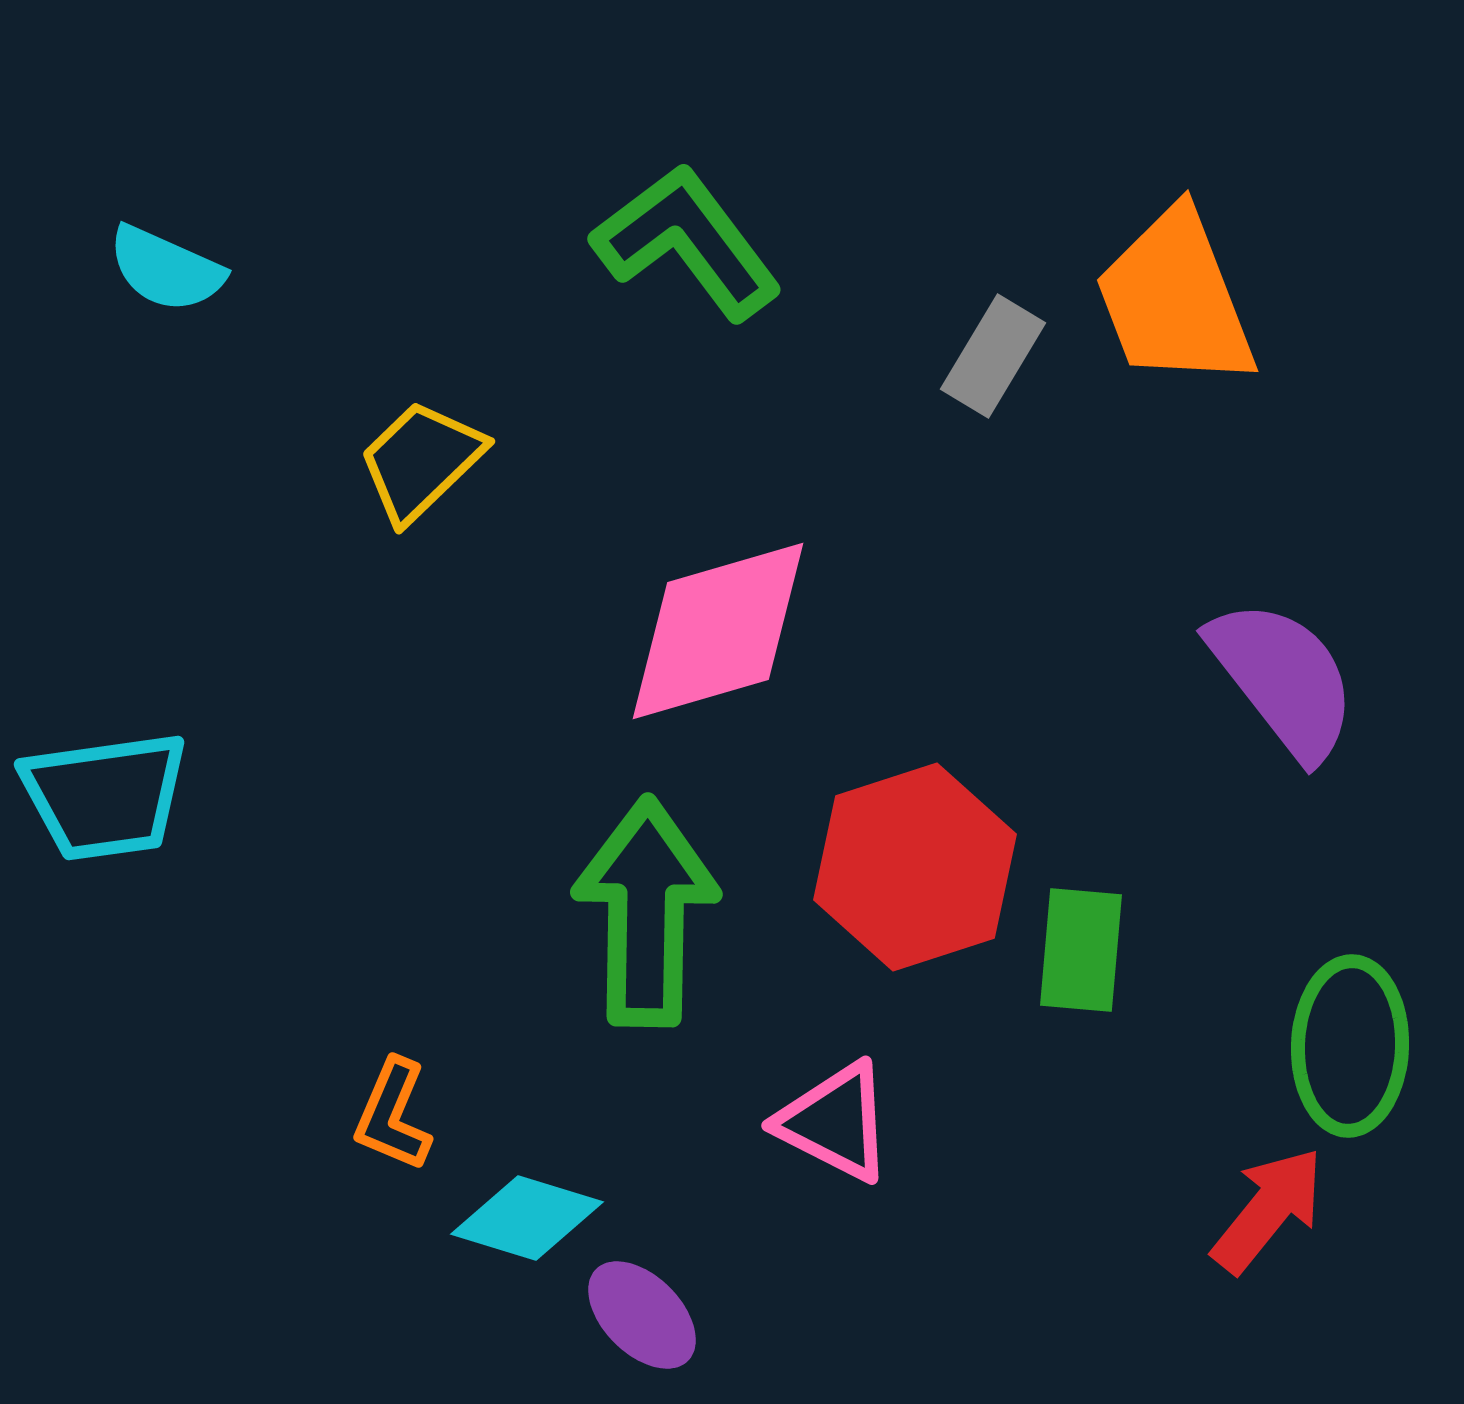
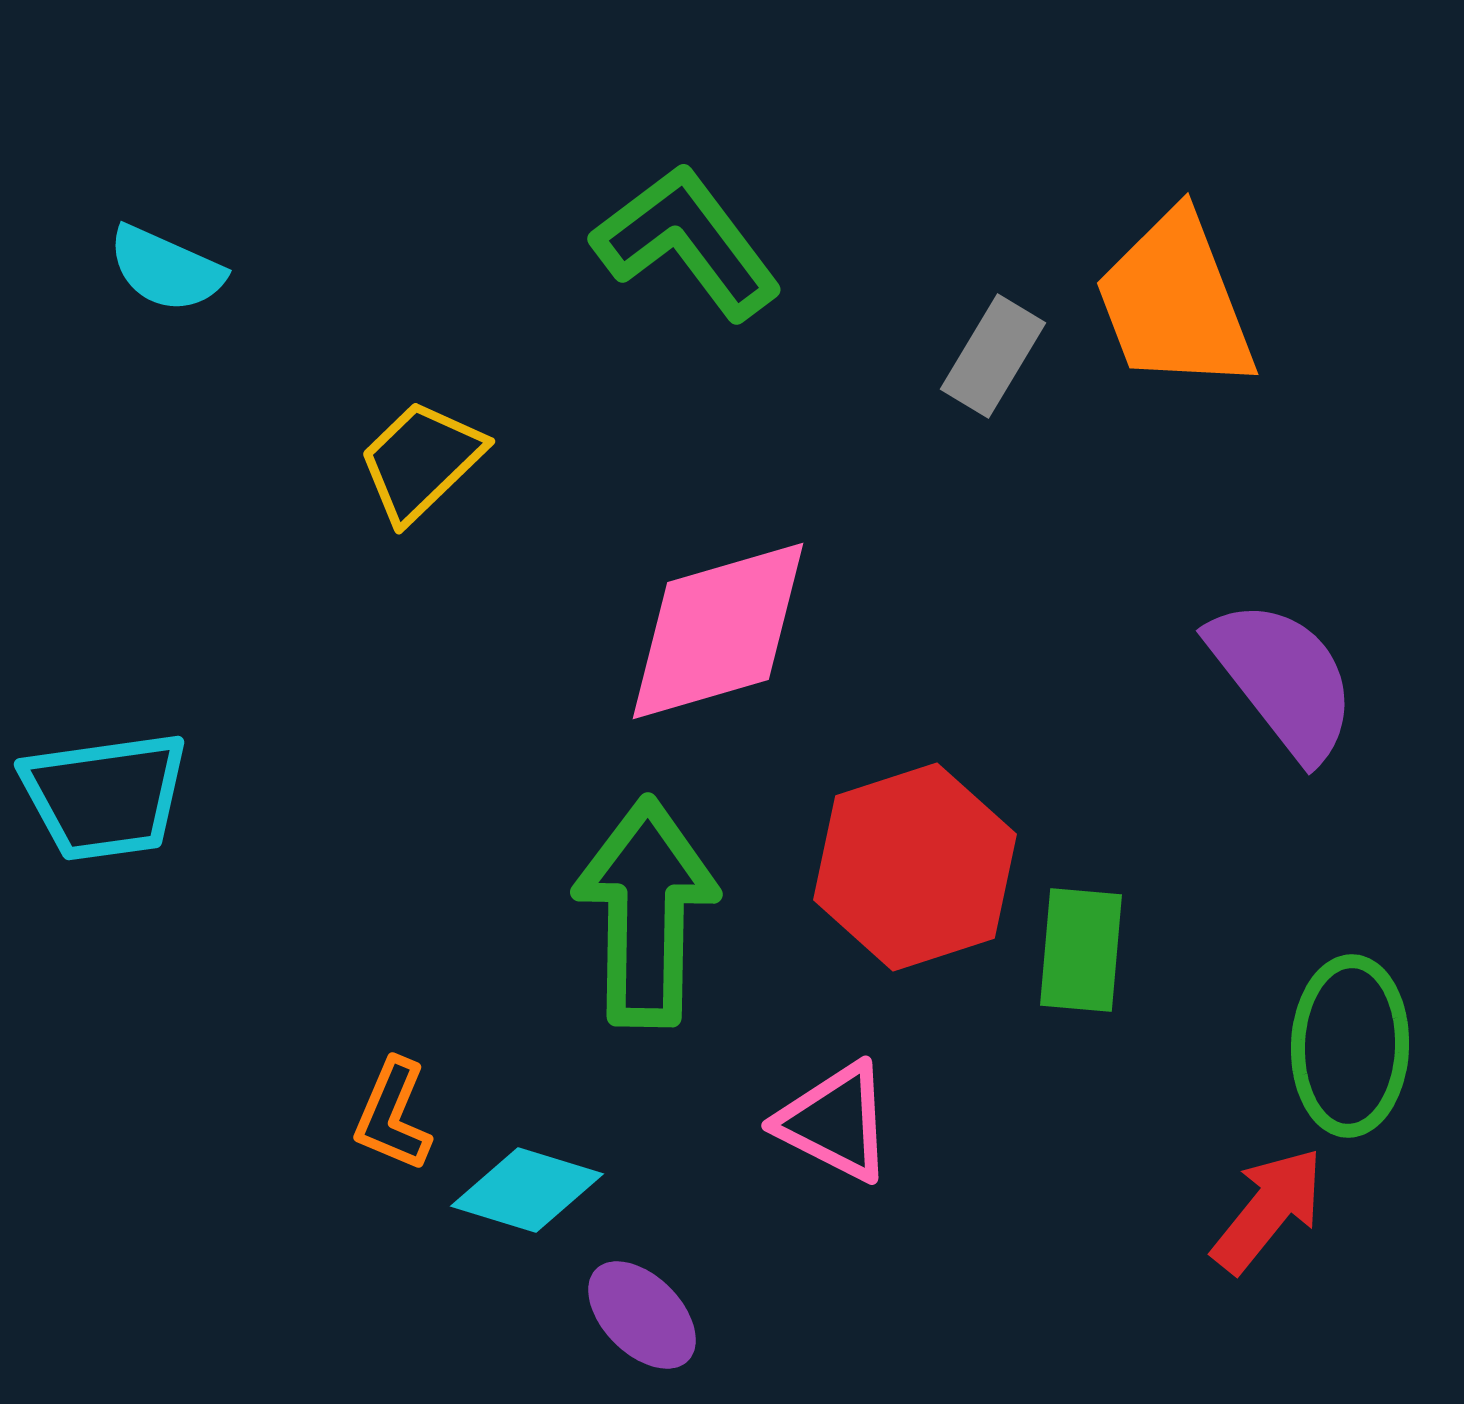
orange trapezoid: moved 3 px down
cyan diamond: moved 28 px up
